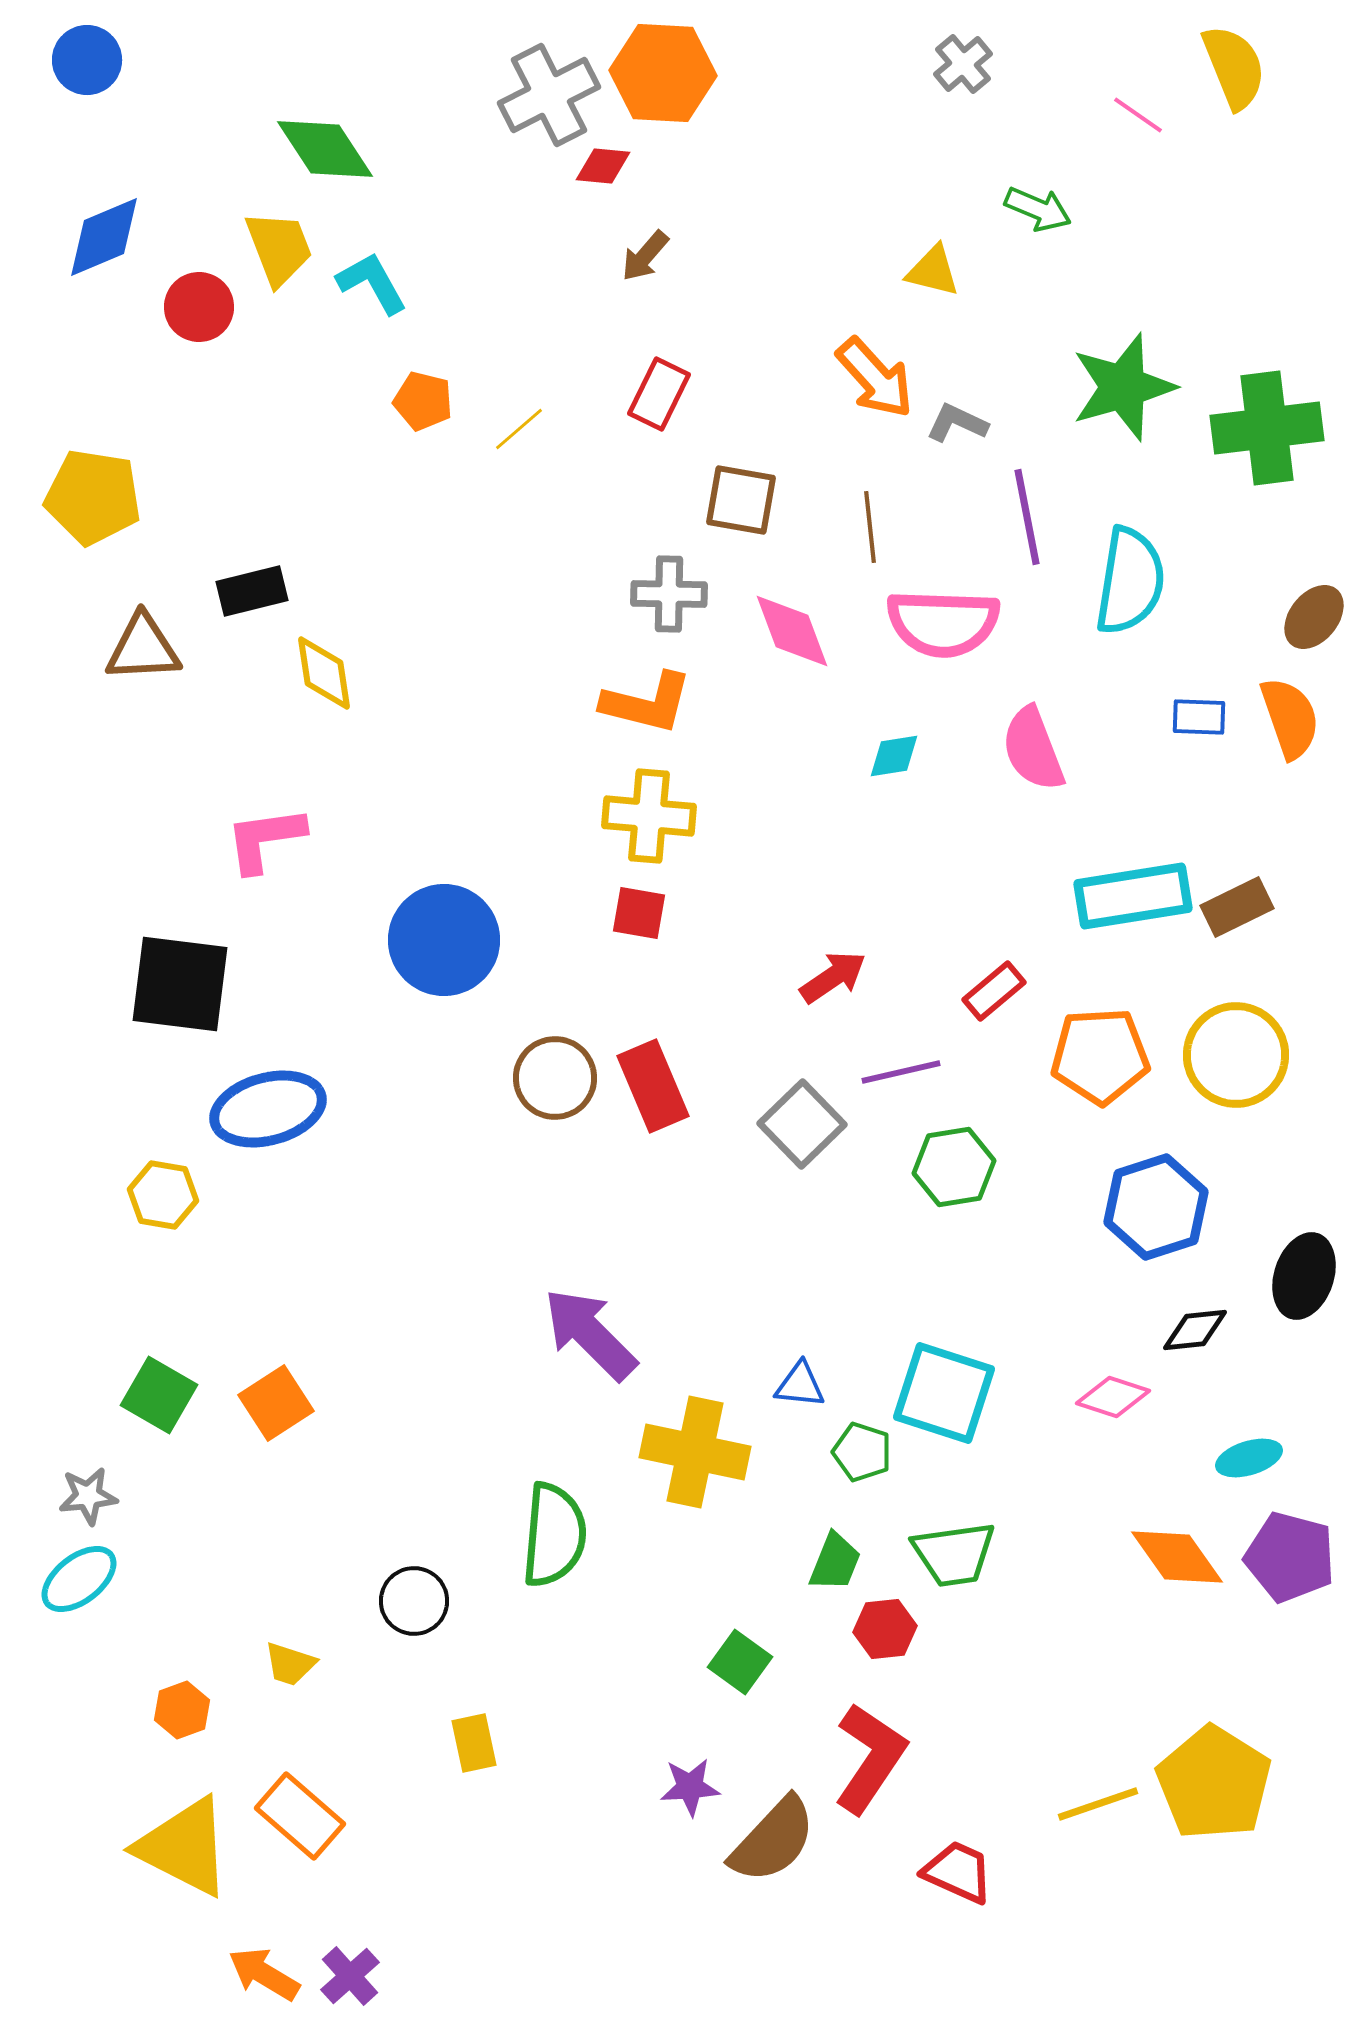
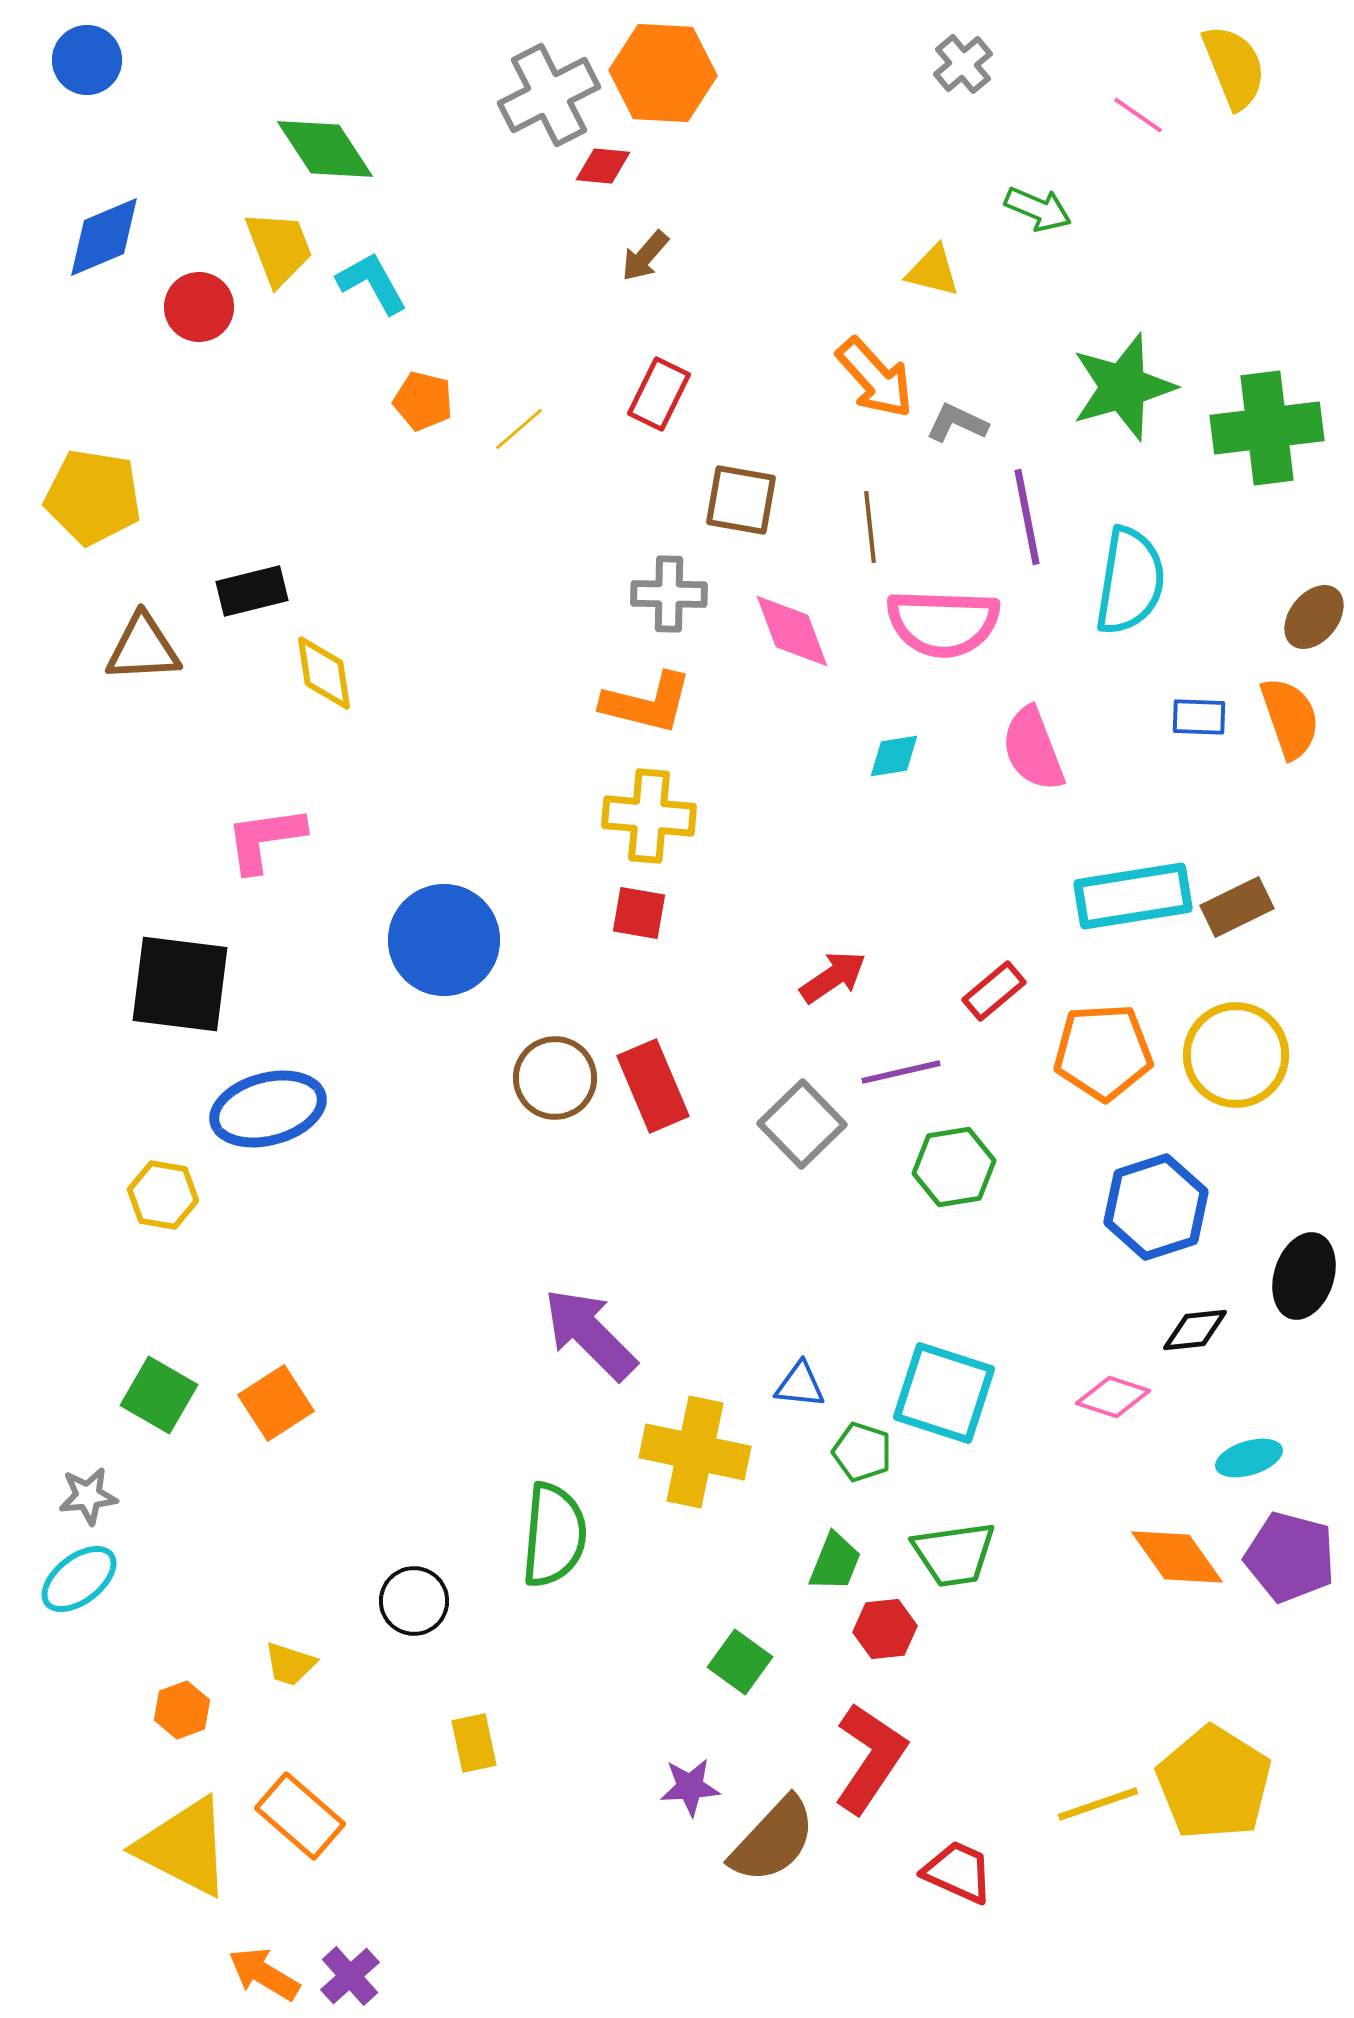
orange pentagon at (1100, 1056): moved 3 px right, 4 px up
